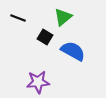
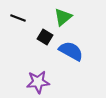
blue semicircle: moved 2 px left
